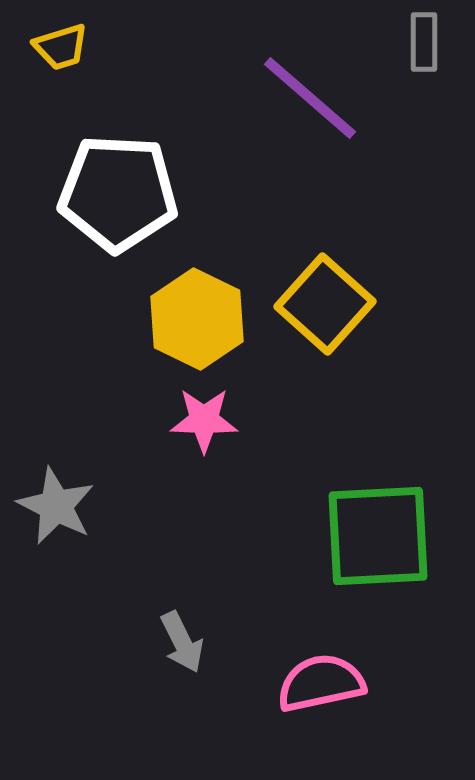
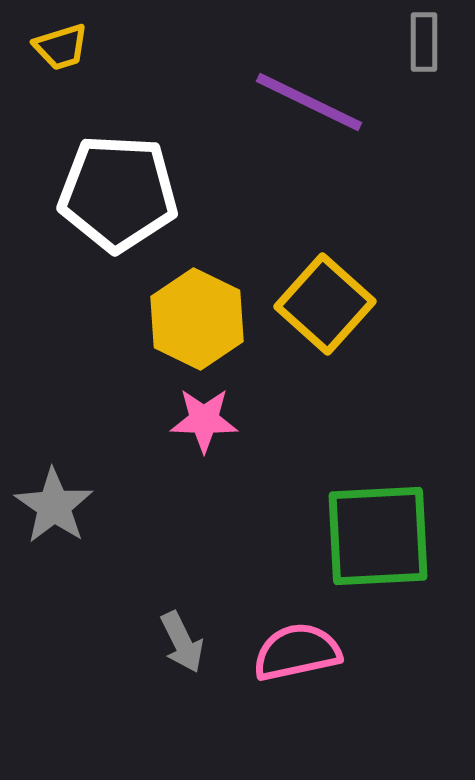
purple line: moved 1 px left, 4 px down; rotated 15 degrees counterclockwise
gray star: moved 2 px left; rotated 8 degrees clockwise
pink semicircle: moved 24 px left, 31 px up
